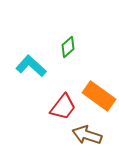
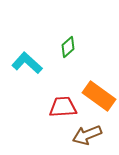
cyan L-shape: moved 4 px left, 3 px up
red trapezoid: rotated 132 degrees counterclockwise
brown arrow: rotated 40 degrees counterclockwise
